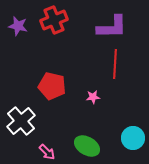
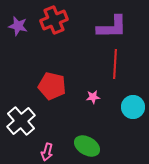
cyan circle: moved 31 px up
pink arrow: rotated 60 degrees clockwise
